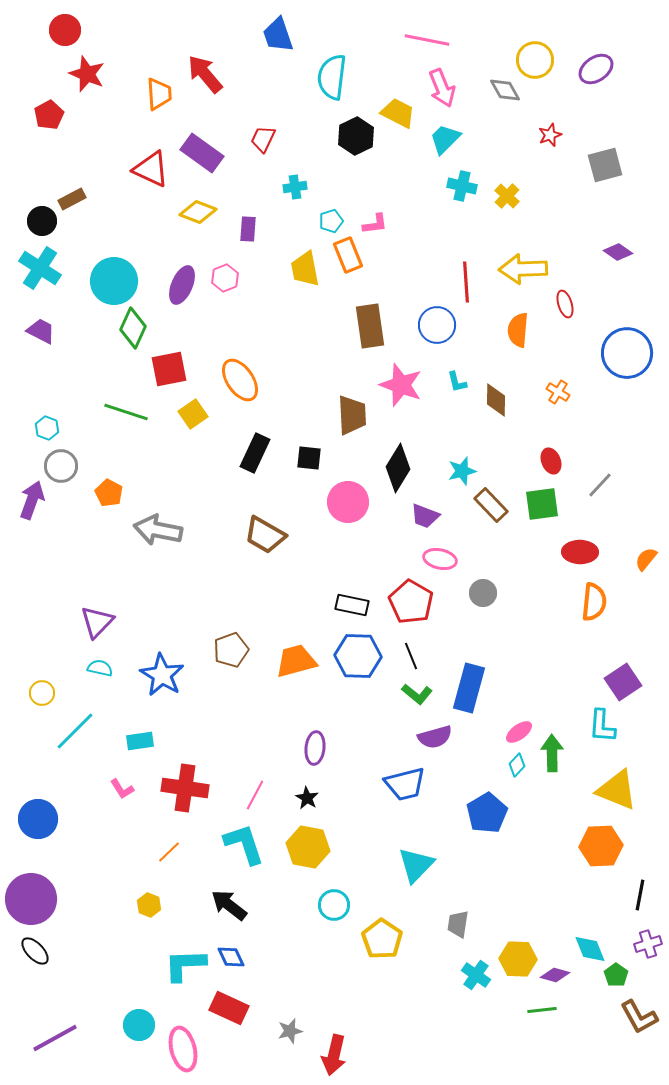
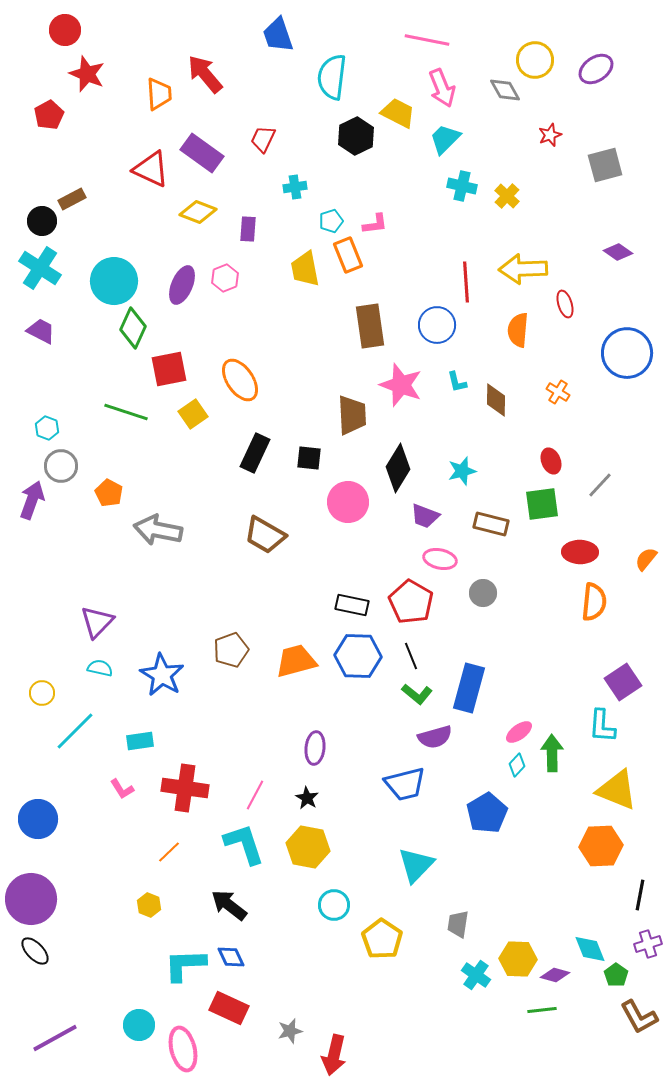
brown rectangle at (491, 505): moved 19 px down; rotated 32 degrees counterclockwise
